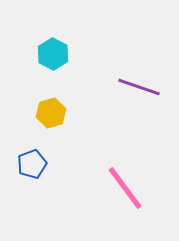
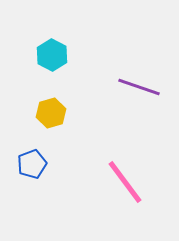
cyan hexagon: moved 1 px left, 1 px down
pink line: moved 6 px up
